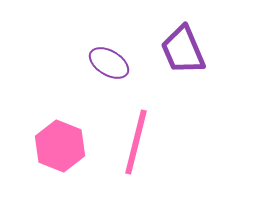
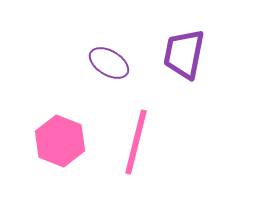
purple trapezoid: moved 1 px right, 4 px down; rotated 34 degrees clockwise
pink hexagon: moved 5 px up
